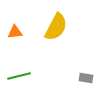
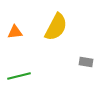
gray rectangle: moved 16 px up
